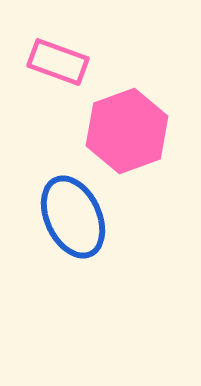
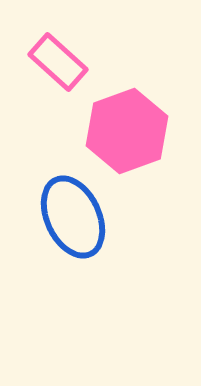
pink rectangle: rotated 22 degrees clockwise
